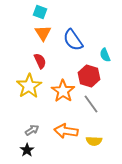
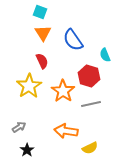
red semicircle: moved 2 px right
gray line: rotated 66 degrees counterclockwise
gray arrow: moved 13 px left, 3 px up
yellow semicircle: moved 4 px left, 7 px down; rotated 28 degrees counterclockwise
